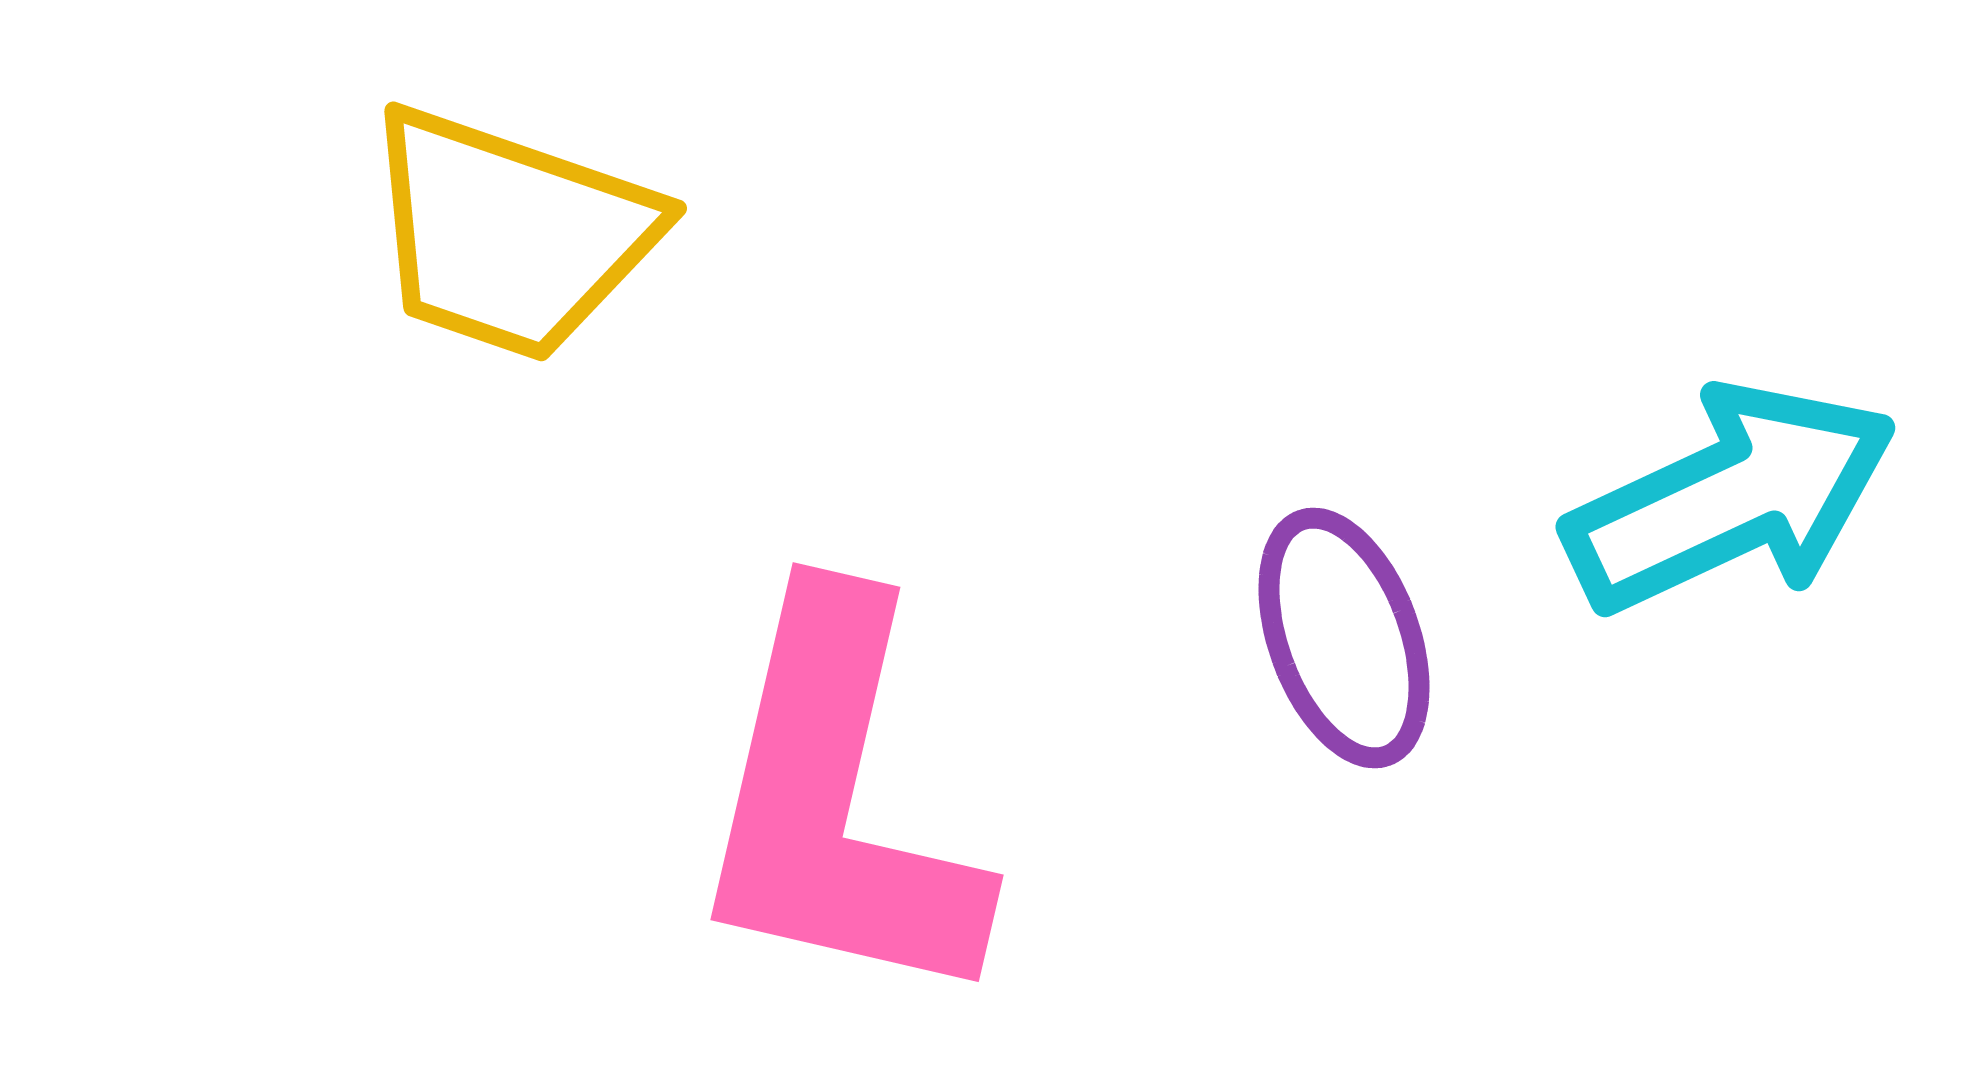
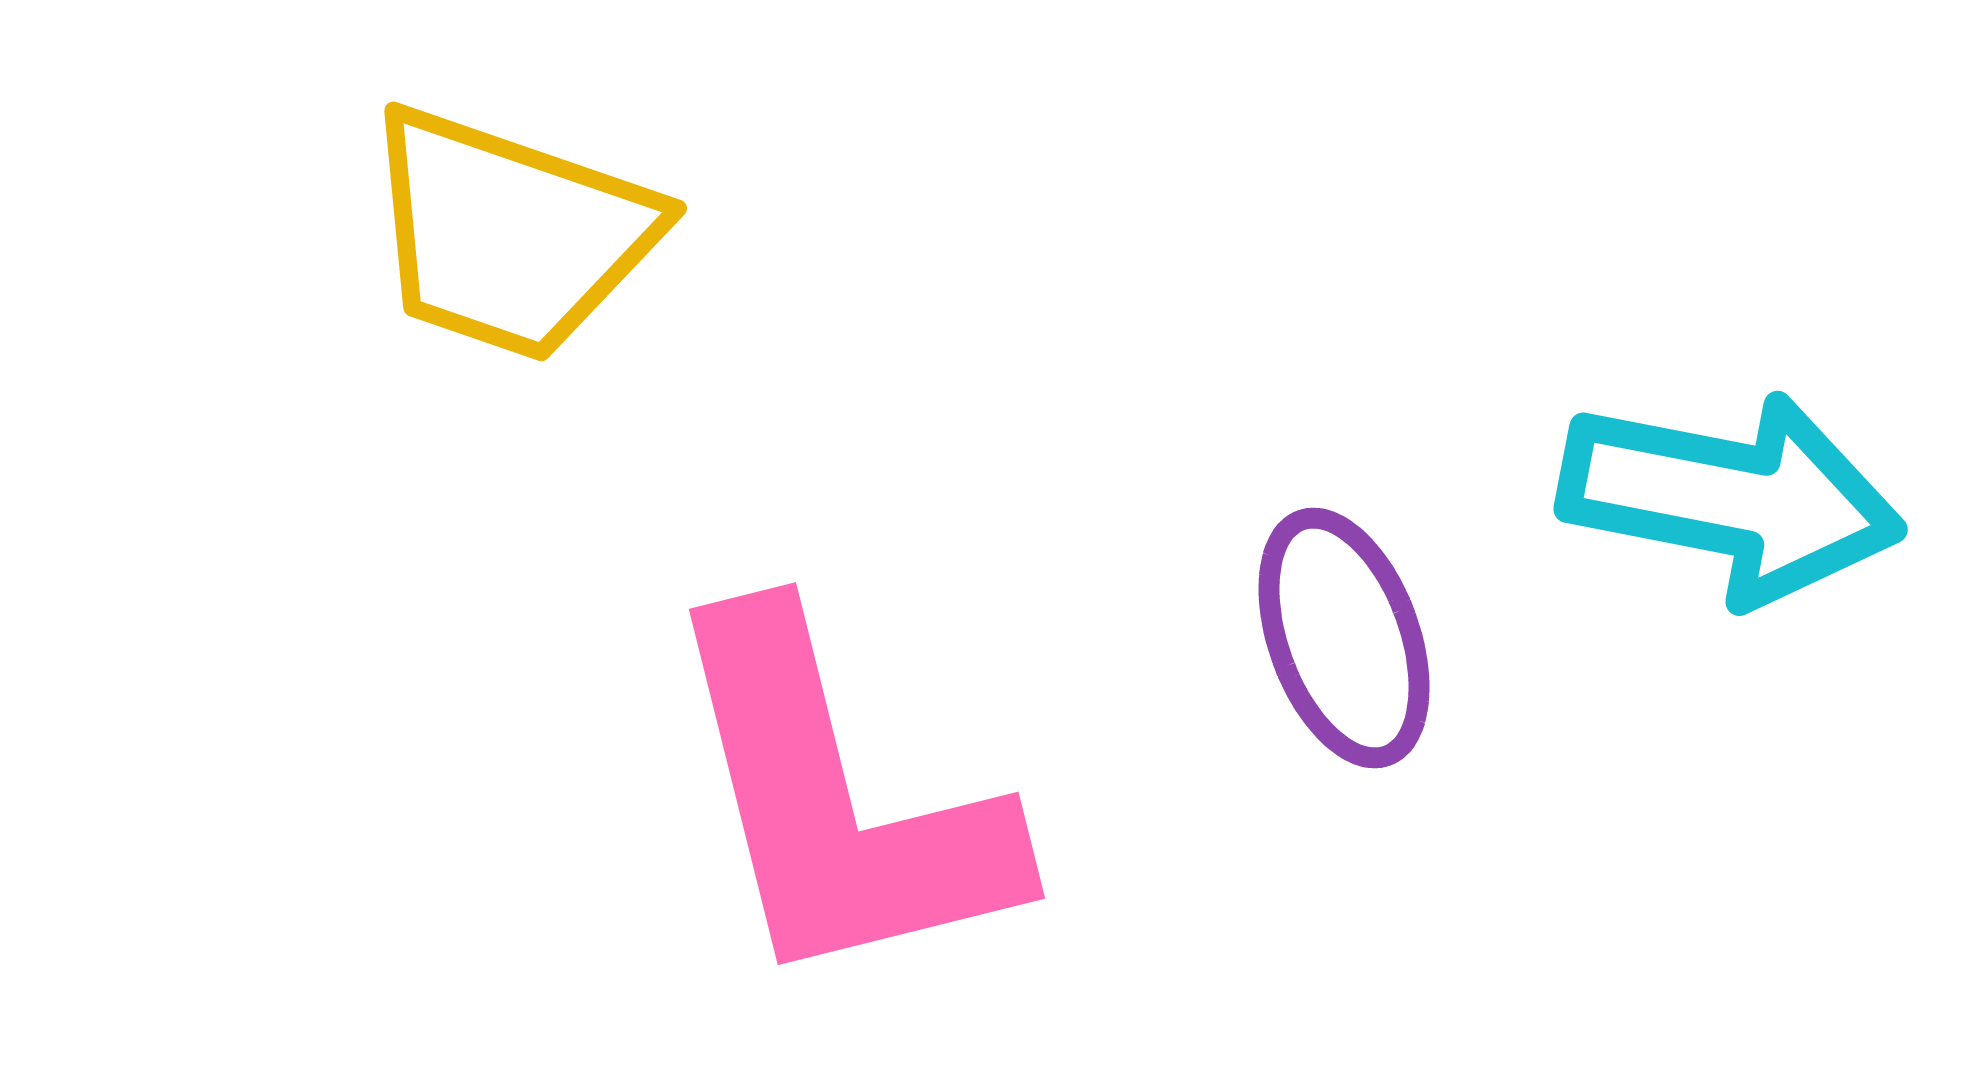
cyan arrow: rotated 36 degrees clockwise
pink L-shape: rotated 27 degrees counterclockwise
